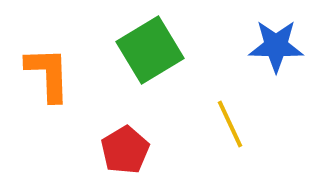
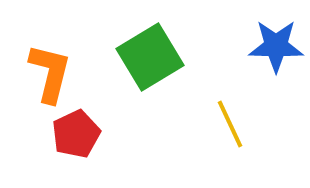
green square: moved 7 px down
orange L-shape: moved 2 px right, 1 px up; rotated 16 degrees clockwise
red pentagon: moved 49 px left, 16 px up; rotated 6 degrees clockwise
